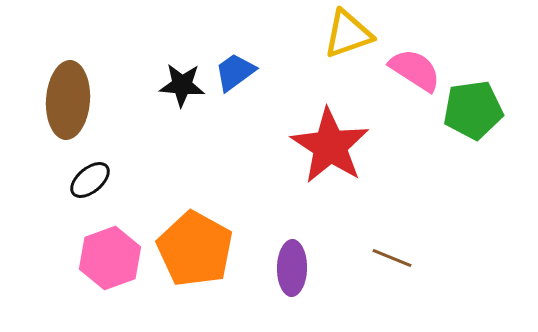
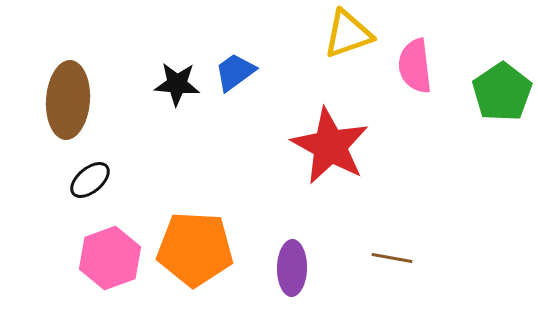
pink semicircle: moved 4 px up; rotated 130 degrees counterclockwise
black star: moved 5 px left, 1 px up
green pentagon: moved 29 px right, 18 px up; rotated 26 degrees counterclockwise
red star: rotated 4 degrees counterclockwise
orange pentagon: rotated 26 degrees counterclockwise
brown line: rotated 12 degrees counterclockwise
